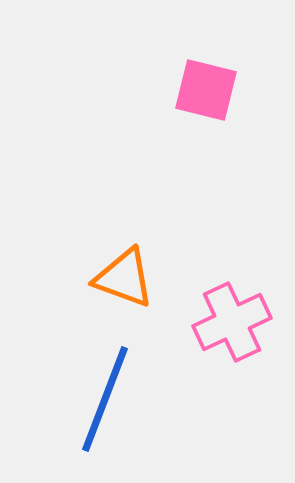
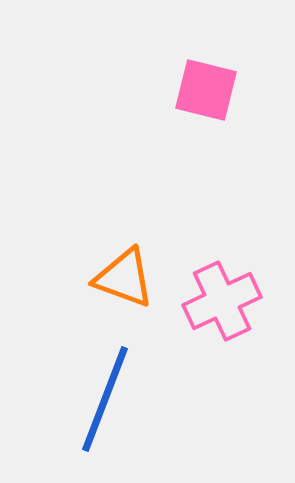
pink cross: moved 10 px left, 21 px up
